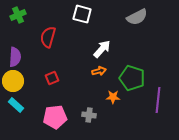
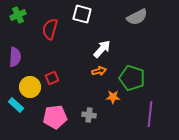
red semicircle: moved 2 px right, 8 px up
yellow circle: moved 17 px right, 6 px down
purple line: moved 8 px left, 14 px down
